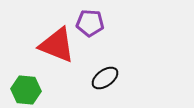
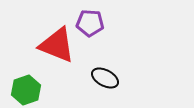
black ellipse: rotated 64 degrees clockwise
green hexagon: rotated 24 degrees counterclockwise
